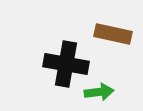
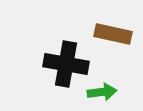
green arrow: moved 3 px right
